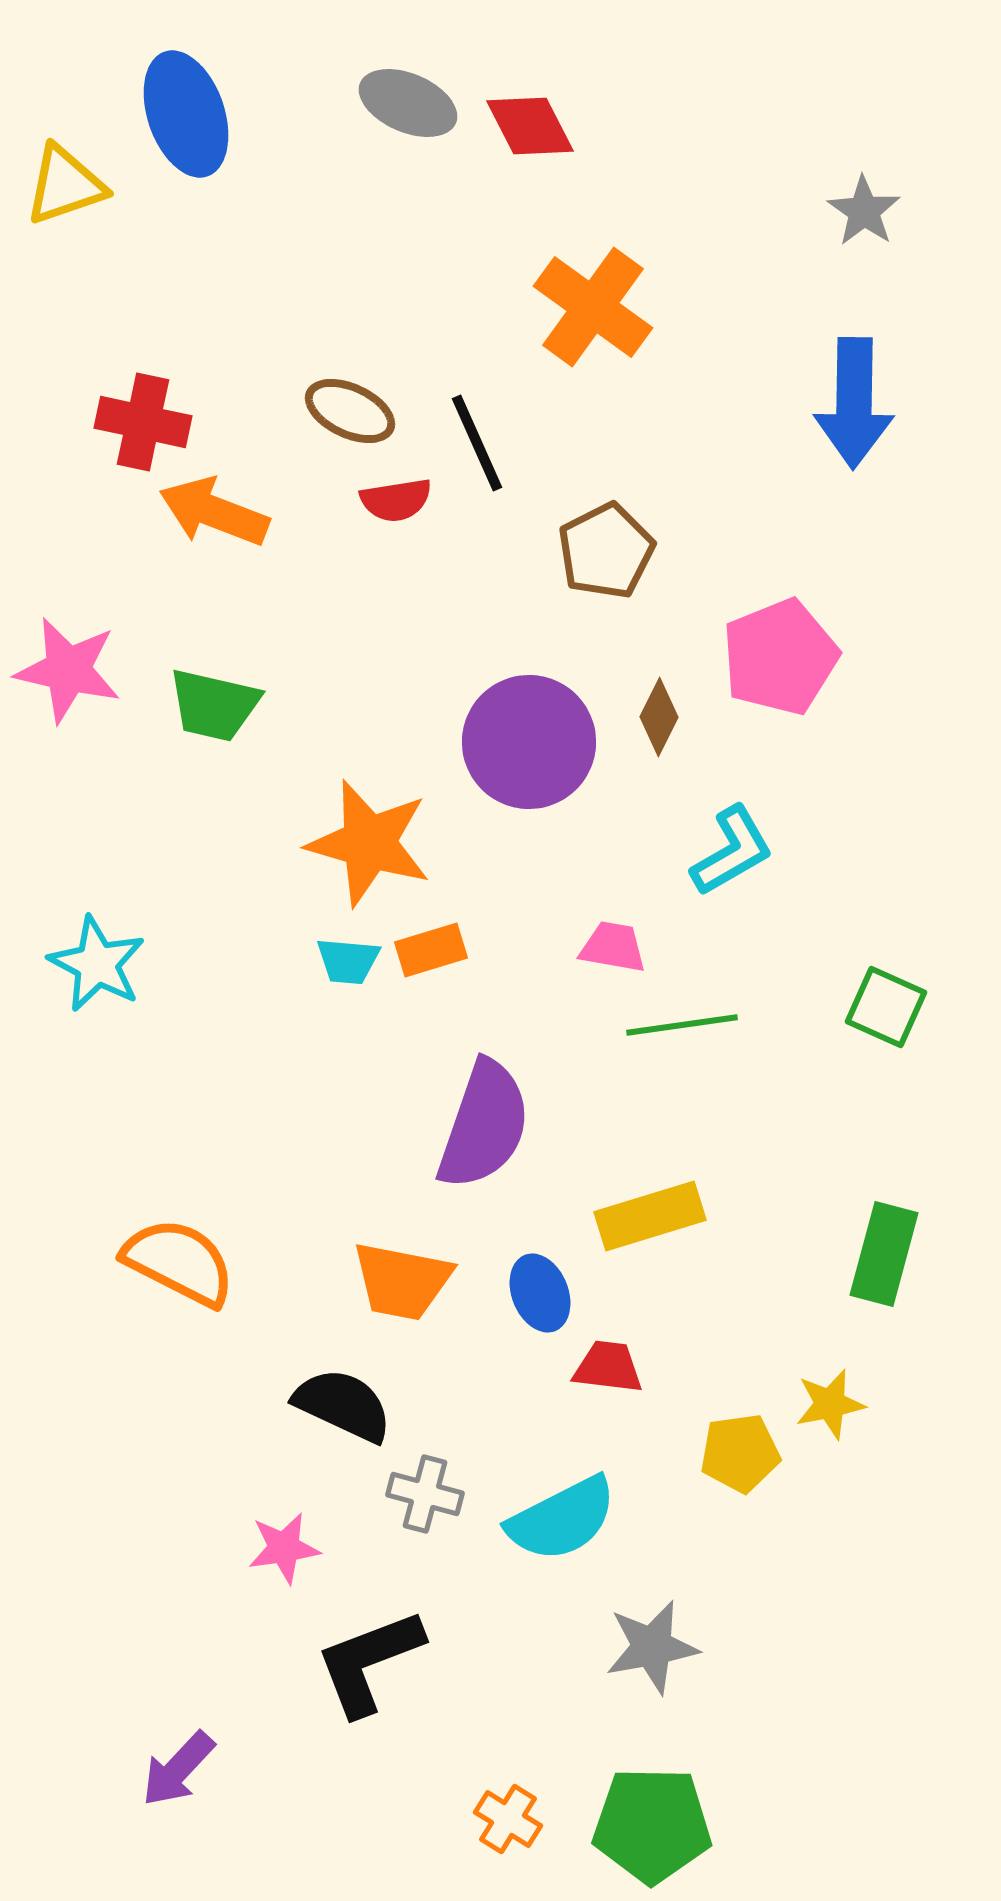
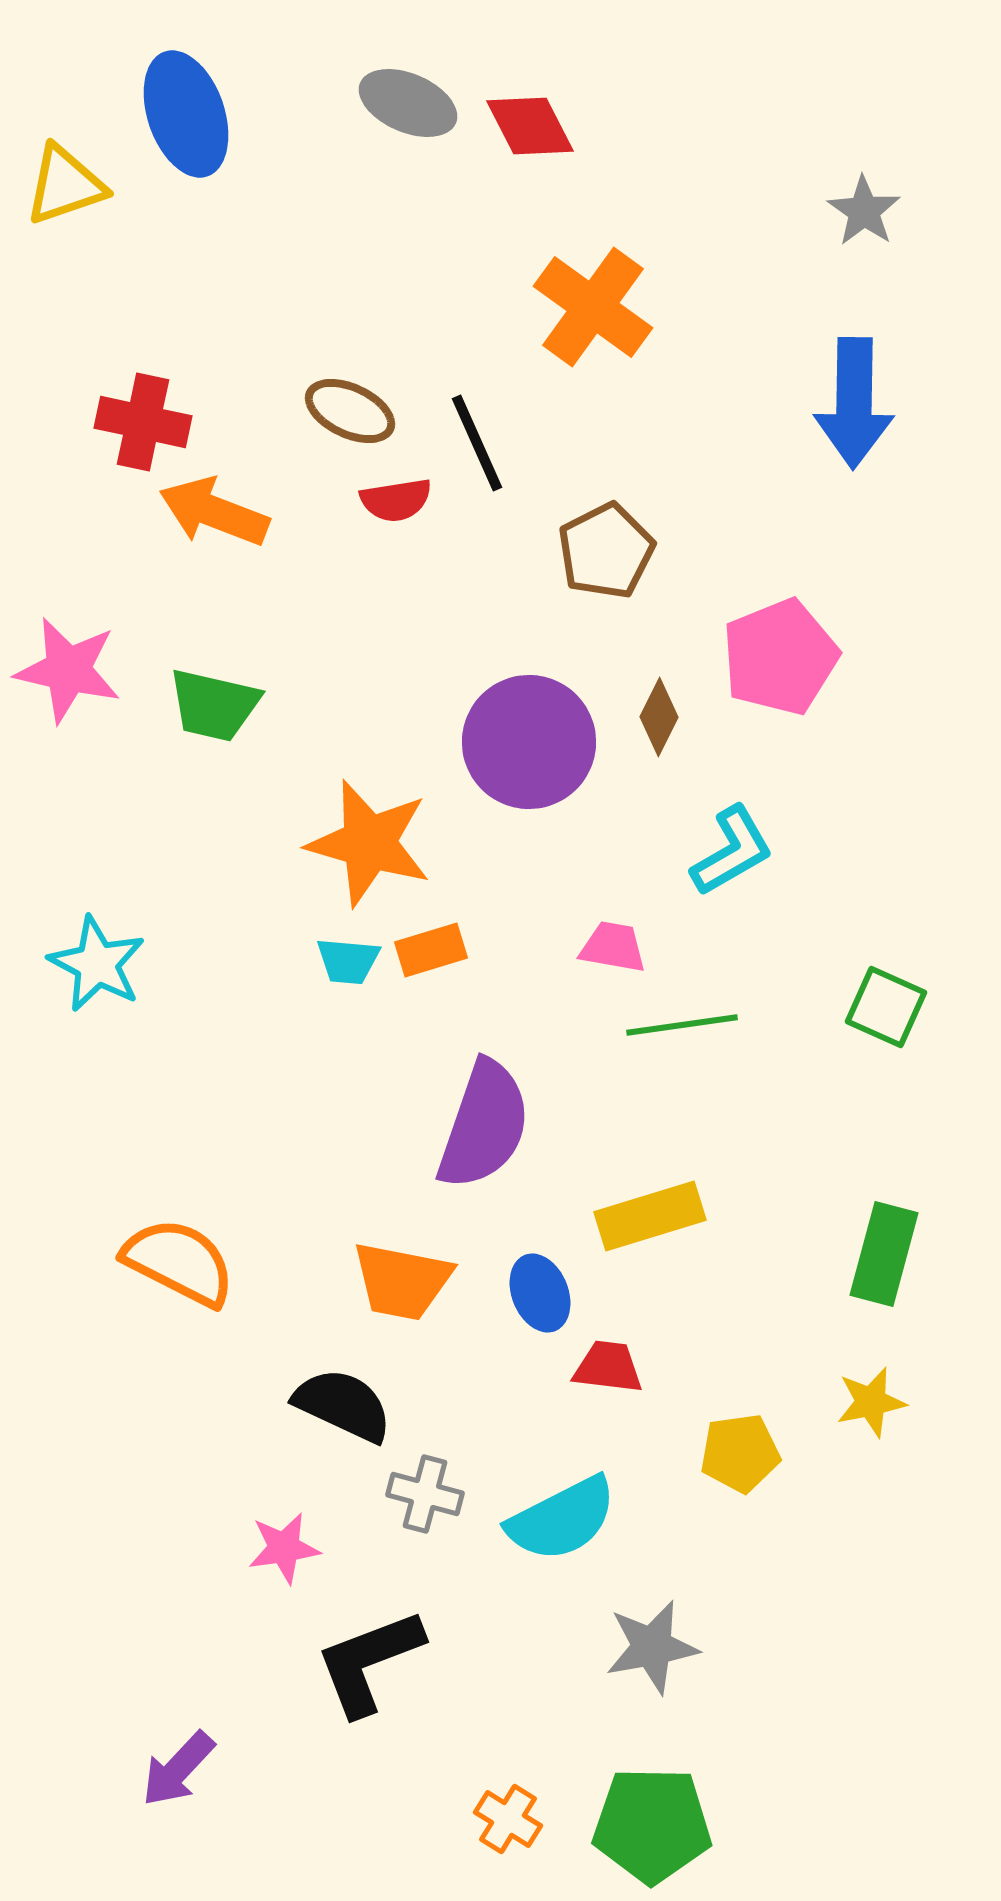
yellow star at (830, 1404): moved 41 px right, 2 px up
